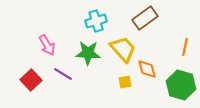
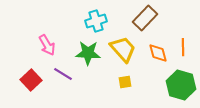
brown rectangle: rotated 10 degrees counterclockwise
orange line: moved 2 px left; rotated 12 degrees counterclockwise
orange diamond: moved 11 px right, 16 px up
